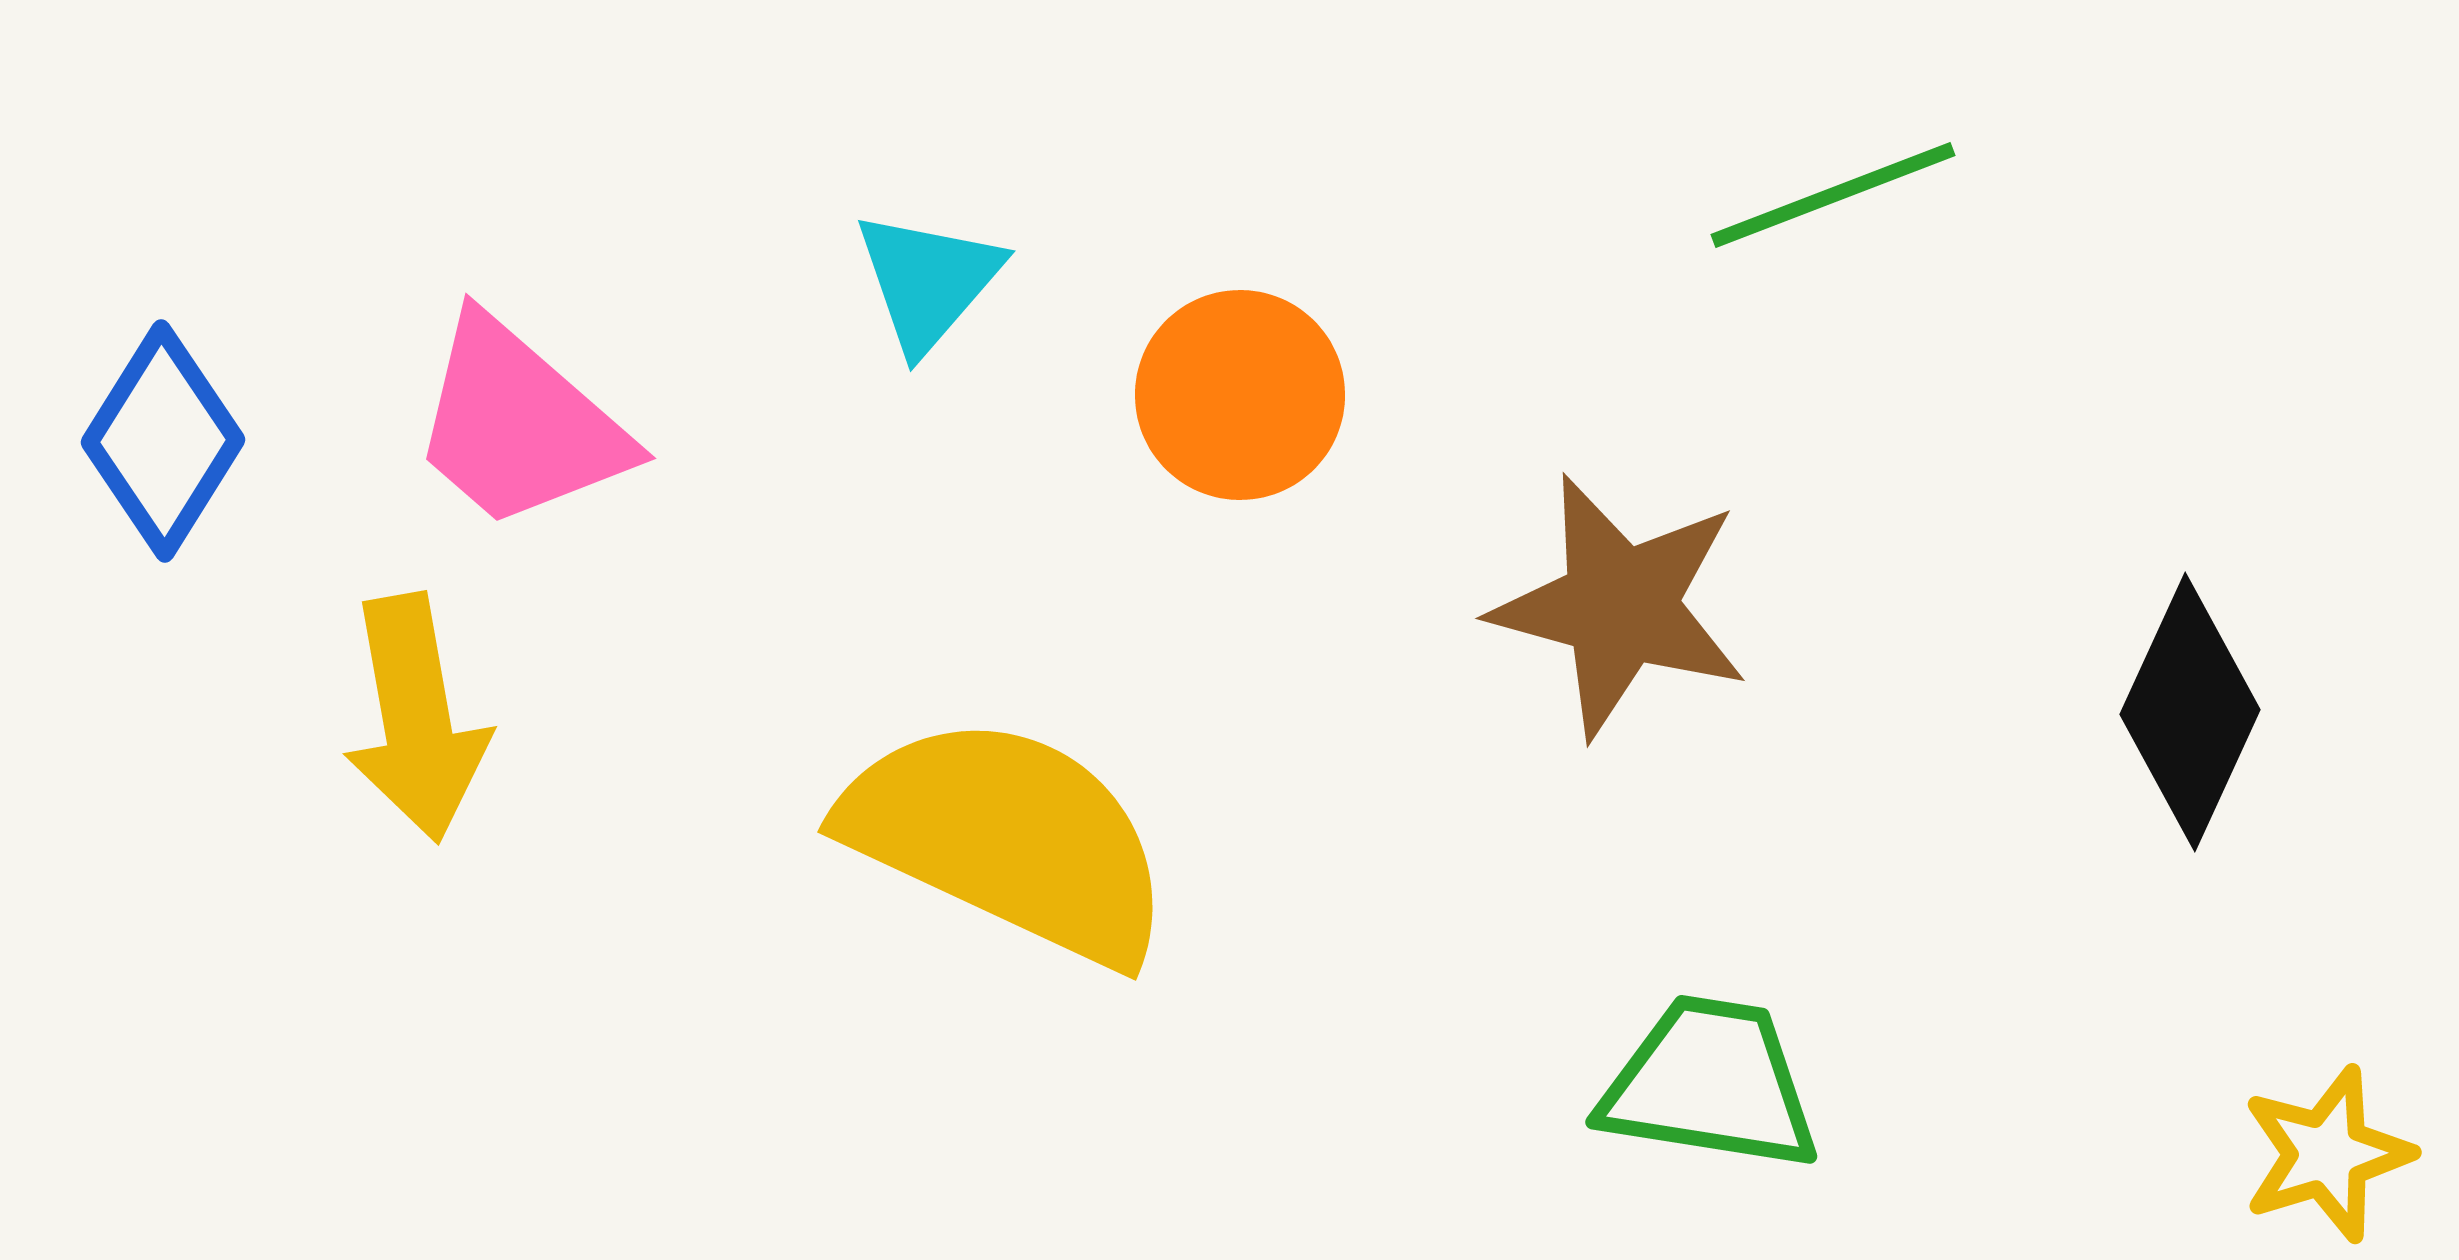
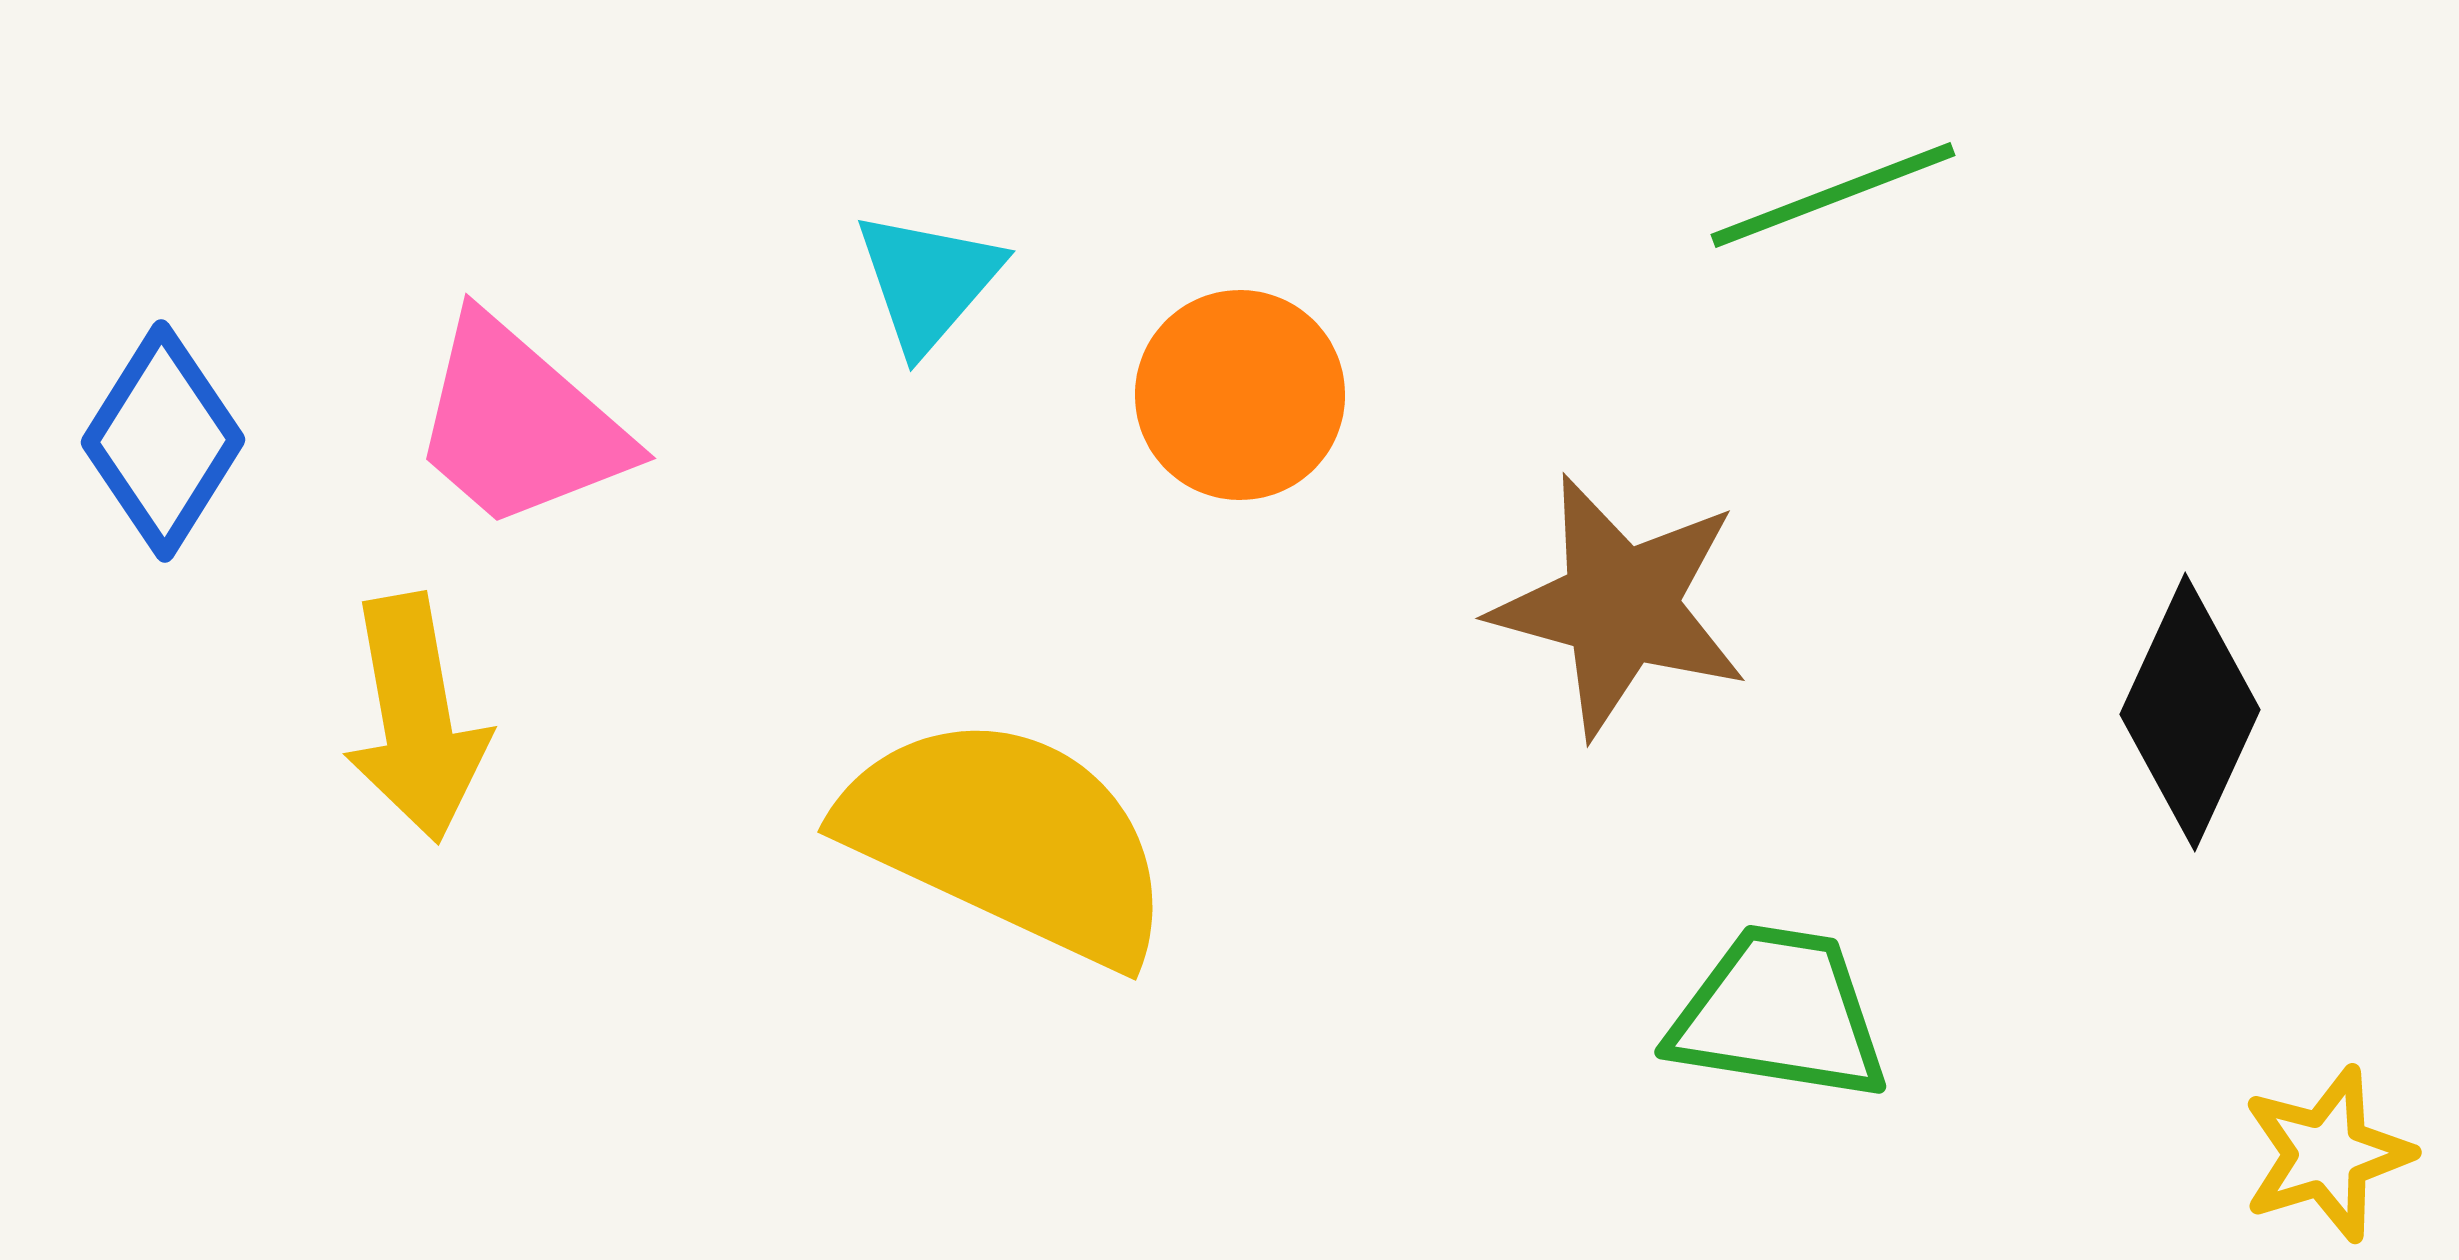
green trapezoid: moved 69 px right, 70 px up
